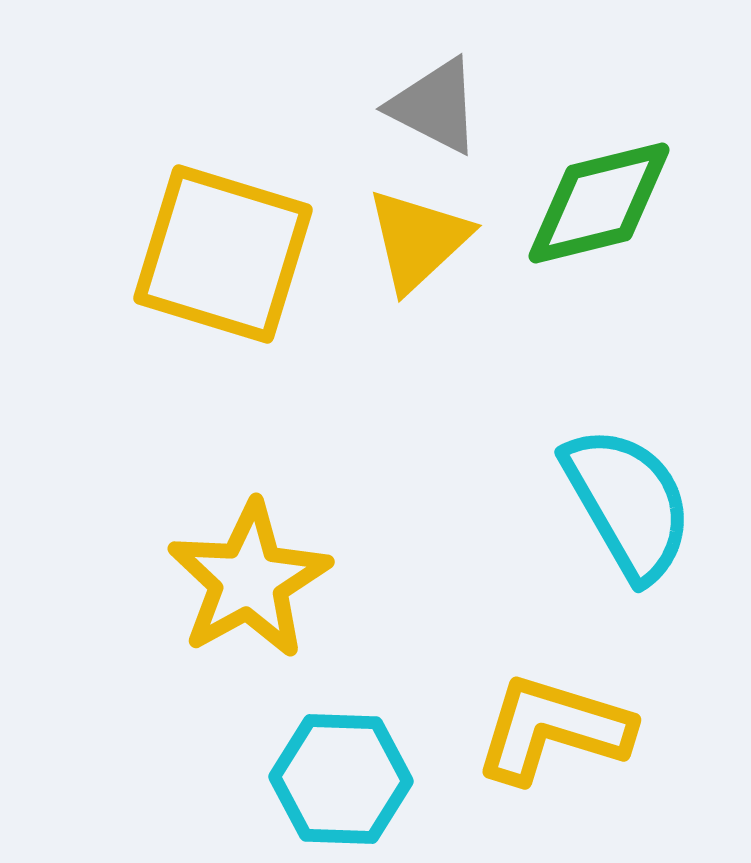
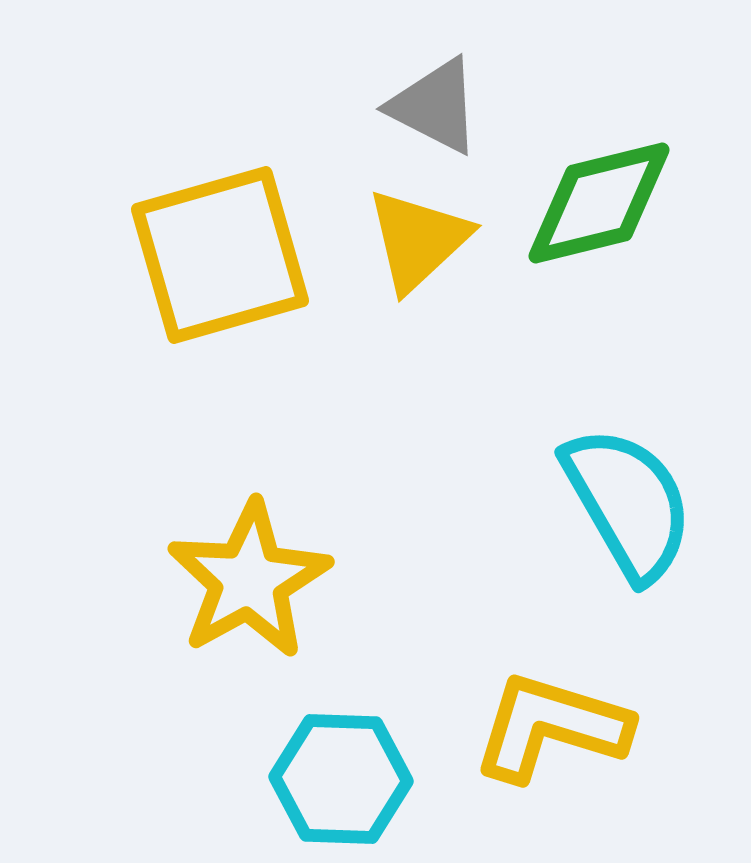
yellow square: moved 3 px left, 1 px down; rotated 33 degrees counterclockwise
yellow L-shape: moved 2 px left, 2 px up
